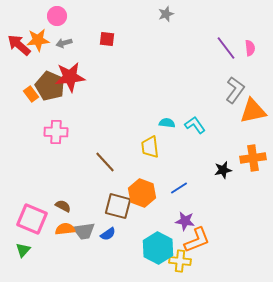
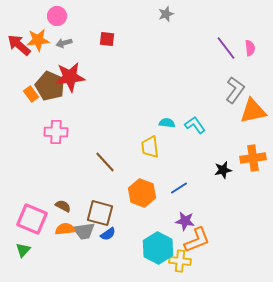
brown square: moved 18 px left, 7 px down
